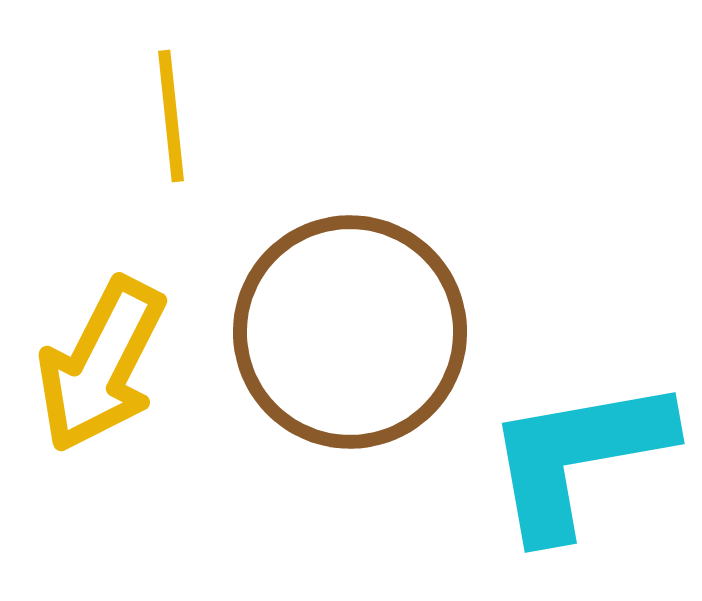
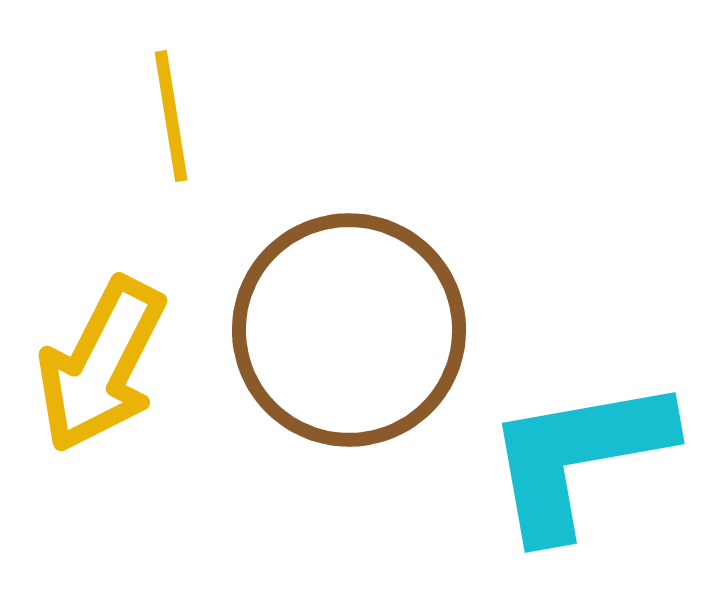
yellow line: rotated 3 degrees counterclockwise
brown circle: moved 1 px left, 2 px up
